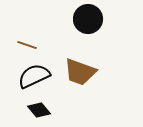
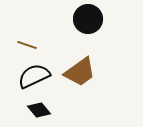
brown trapezoid: rotated 56 degrees counterclockwise
